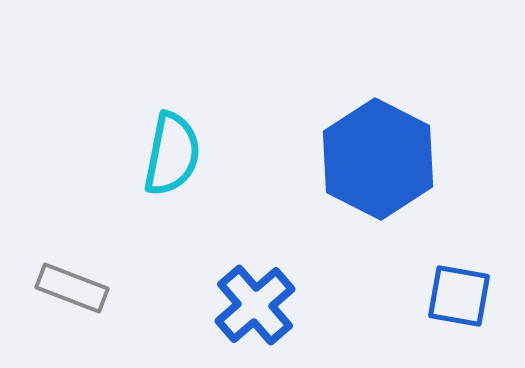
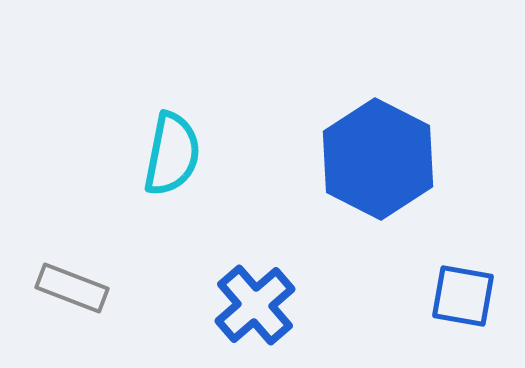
blue square: moved 4 px right
